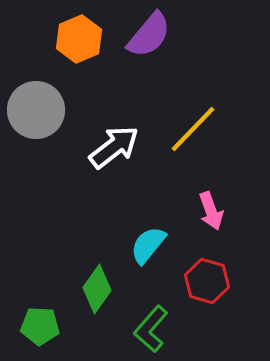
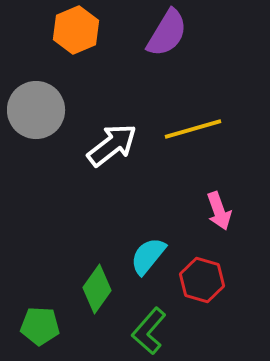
purple semicircle: moved 18 px right, 2 px up; rotated 9 degrees counterclockwise
orange hexagon: moved 3 px left, 9 px up
yellow line: rotated 30 degrees clockwise
white arrow: moved 2 px left, 2 px up
pink arrow: moved 8 px right
cyan semicircle: moved 11 px down
red hexagon: moved 5 px left, 1 px up
green L-shape: moved 2 px left, 2 px down
